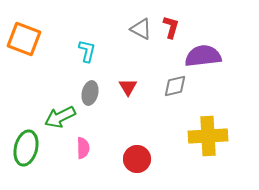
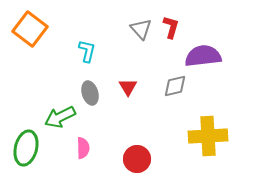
gray triangle: rotated 20 degrees clockwise
orange square: moved 6 px right, 10 px up; rotated 16 degrees clockwise
gray ellipse: rotated 30 degrees counterclockwise
